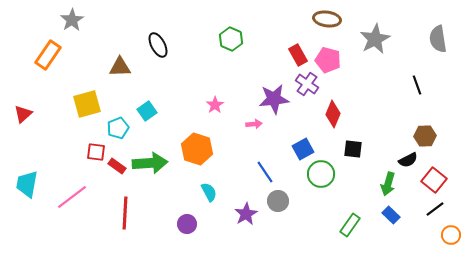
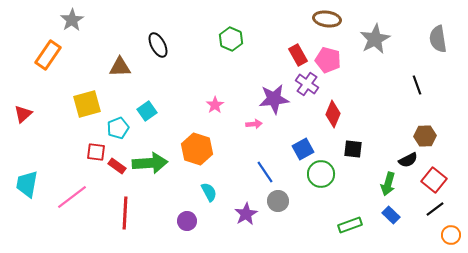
purple circle at (187, 224): moved 3 px up
green rectangle at (350, 225): rotated 35 degrees clockwise
